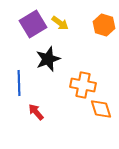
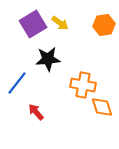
orange hexagon: rotated 25 degrees counterclockwise
black star: rotated 15 degrees clockwise
blue line: moved 2 px left; rotated 40 degrees clockwise
orange diamond: moved 1 px right, 2 px up
